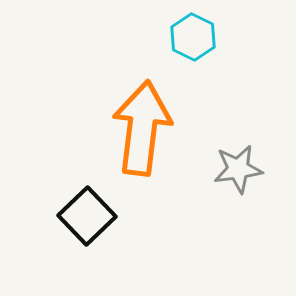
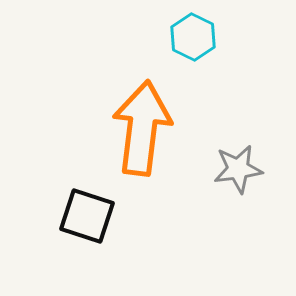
black square: rotated 28 degrees counterclockwise
